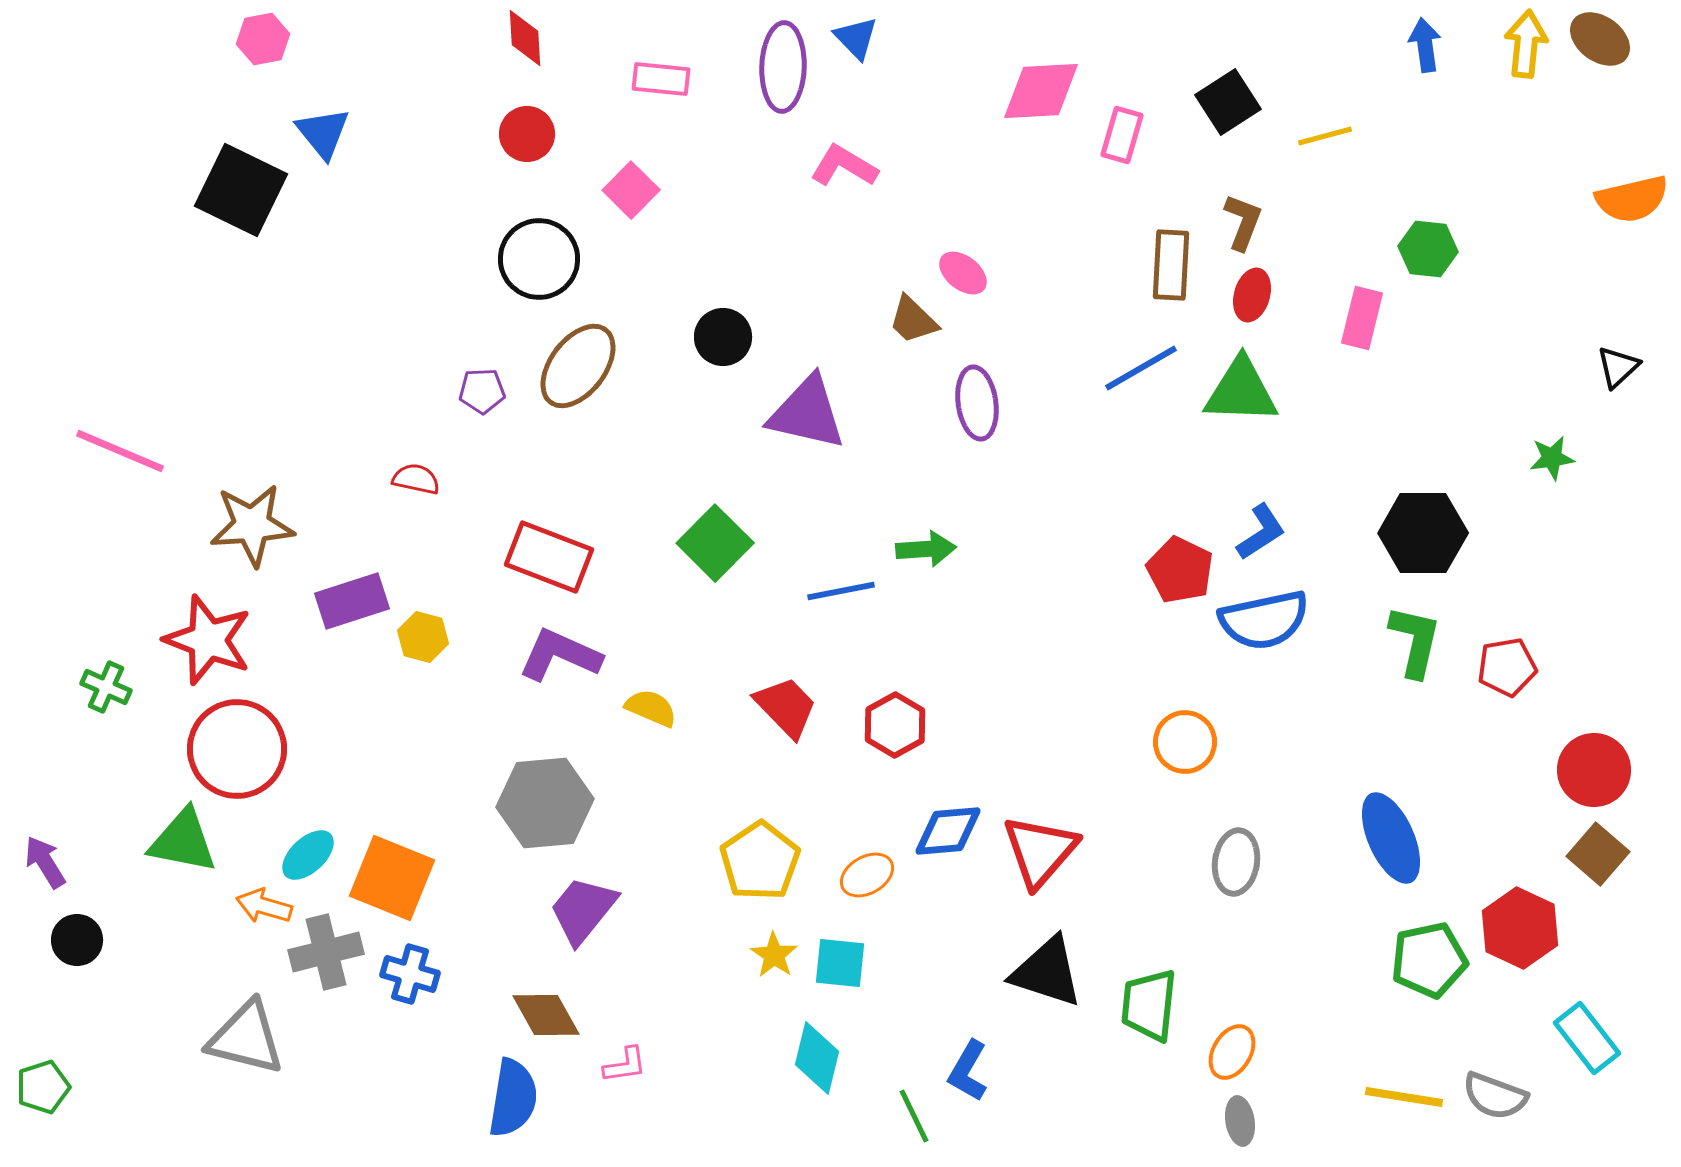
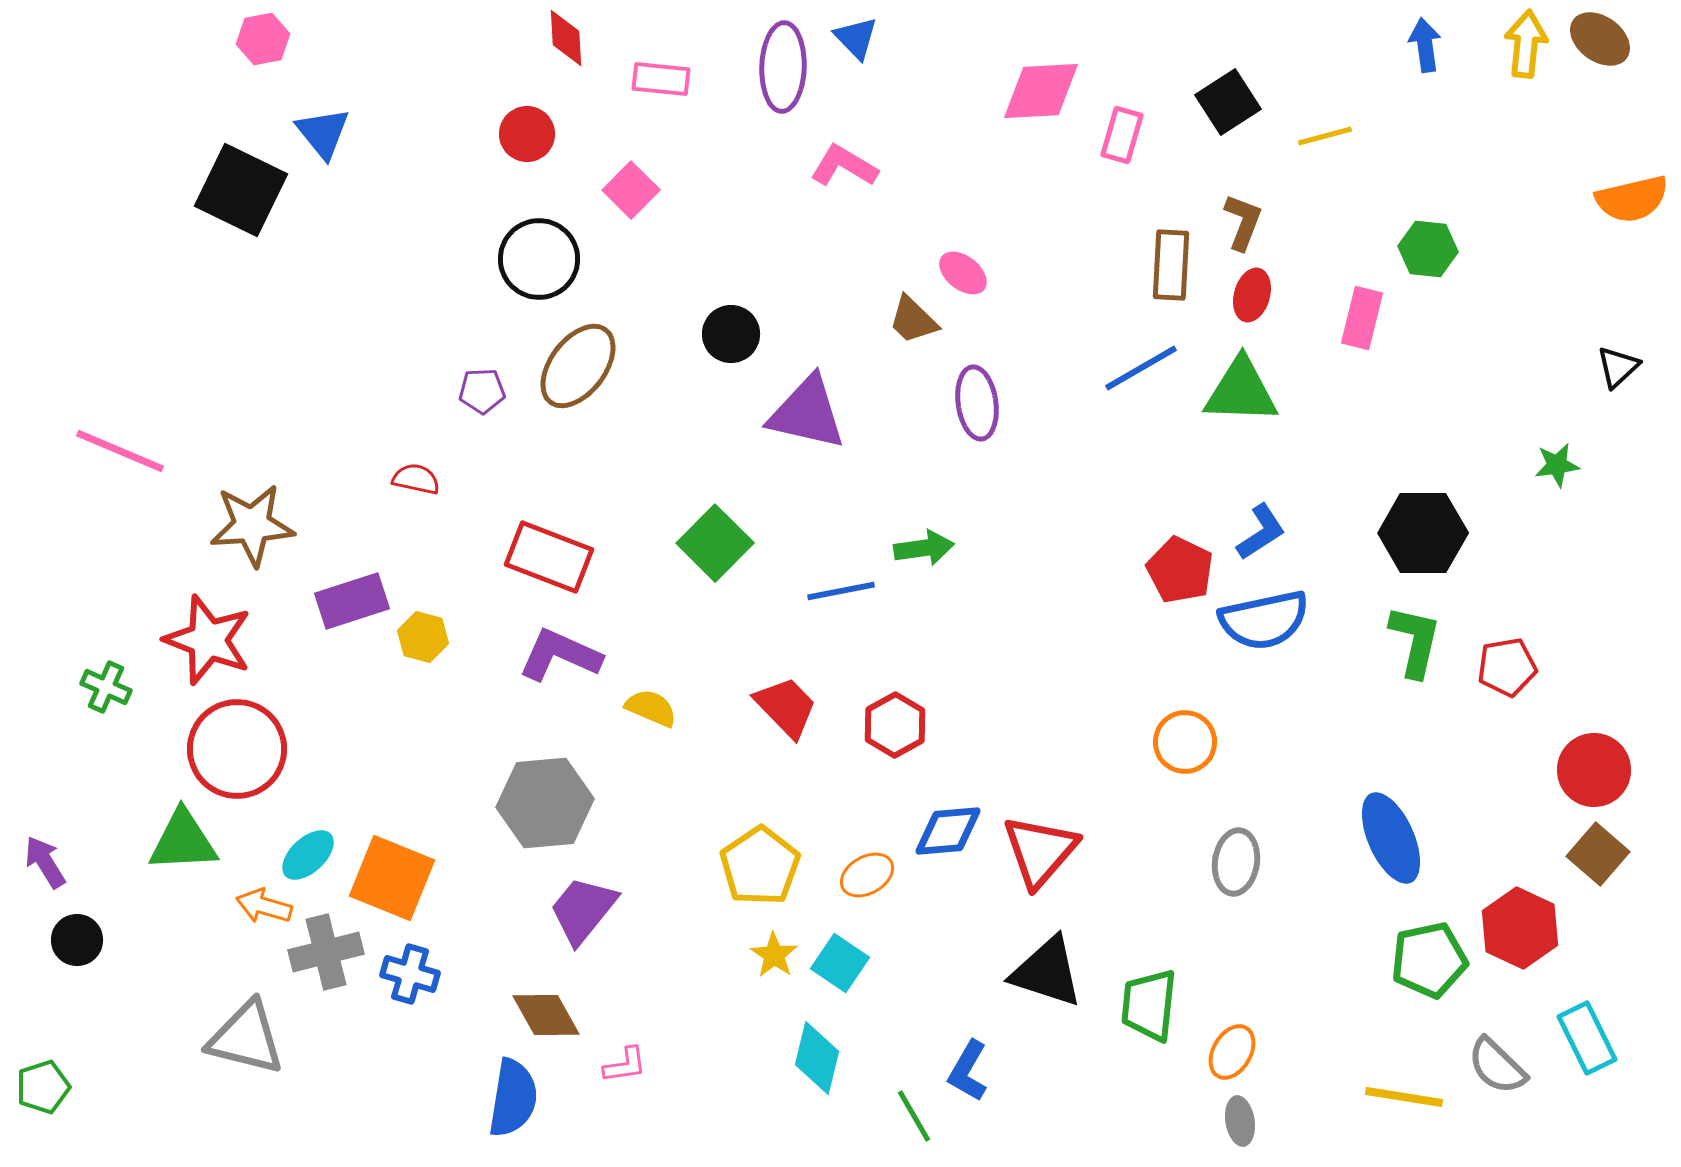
red diamond at (525, 38): moved 41 px right
black circle at (723, 337): moved 8 px right, 3 px up
green star at (1552, 458): moved 5 px right, 7 px down
green arrow at (926, 549): moved 2 px left, 1 px up; rotated 4 degrees counterclockwise
green triangle at (183, 841): rotated 14 degrees counterclockwise
yellow pentagon at (760, 861): moved 5 px down
cyan square at (840, 963): rotated 28 degrees clockwise
cyan rectangle at (1587, 1038): rotated 12 degrees clockwise
gray semicircle at (1495, 1096): moved 2 px right, 30 px up; rotated 24 degrees clockwise
green line at (914, 1116): rotated 4 degrees counterclockwise
